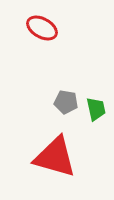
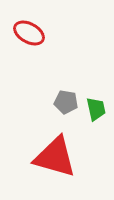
red ellipse: moved 13 px left, 5 px down
